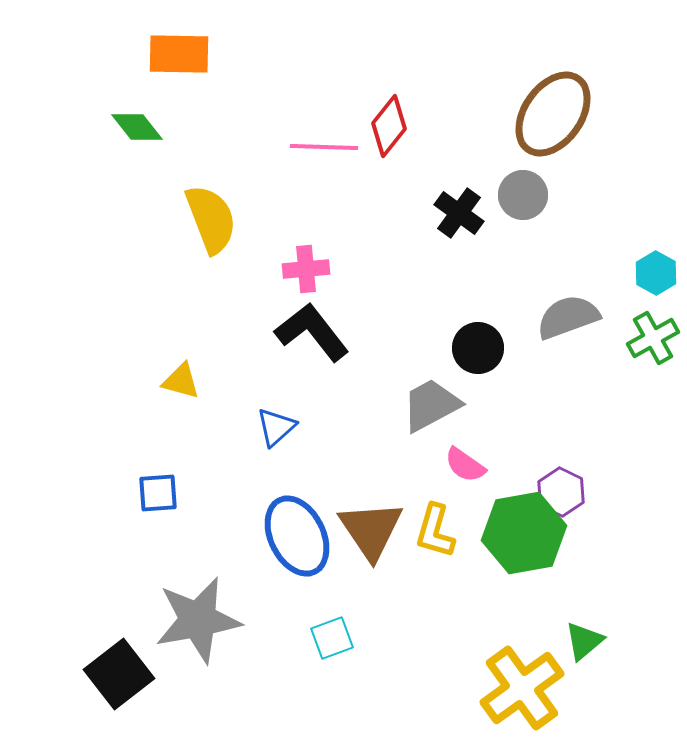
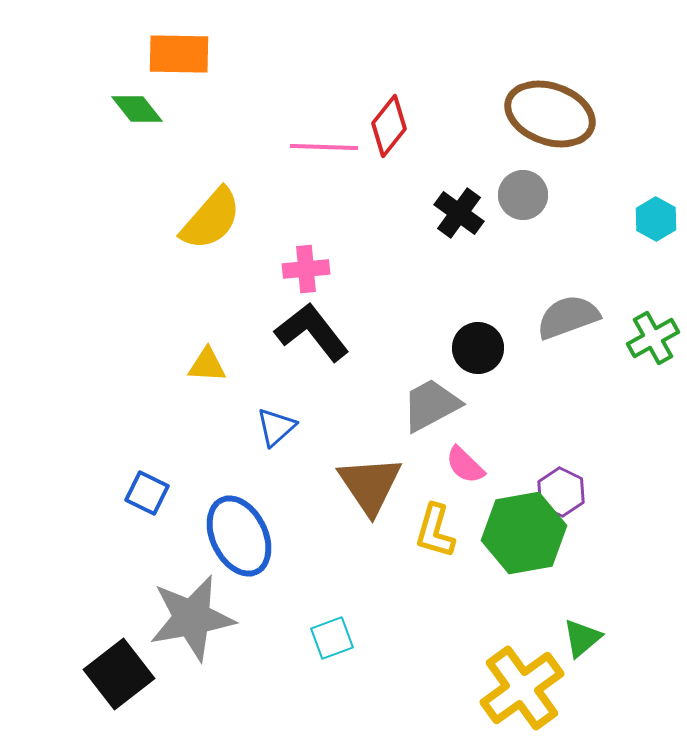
brown ellipse: moved 3 px left; rotated 74 degrees clockwise
green diamond: moved 18 px up
yellow semicircle: rotated 62 degrees clockwise
cyan hexagon: moved 54 px up
yellow triangle: moved 26 px right, 16 px up; rotated 12 degrees counterclockwise
pink semicircle: rotated 9 degrees clockwise
blue square: moved 11 px left; rotated 30 degrees clockwise
brown triangle: moved 1 px left, 45 px up
blue ellipse: moved 58 px left
gray star: moved 6 px left, 2 px up
green triangle: moved 2 px left, 3 px up
